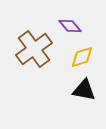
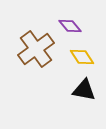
brown cross: moved 2 px right
yellow diamond: rotated 75 degrees clockwise
